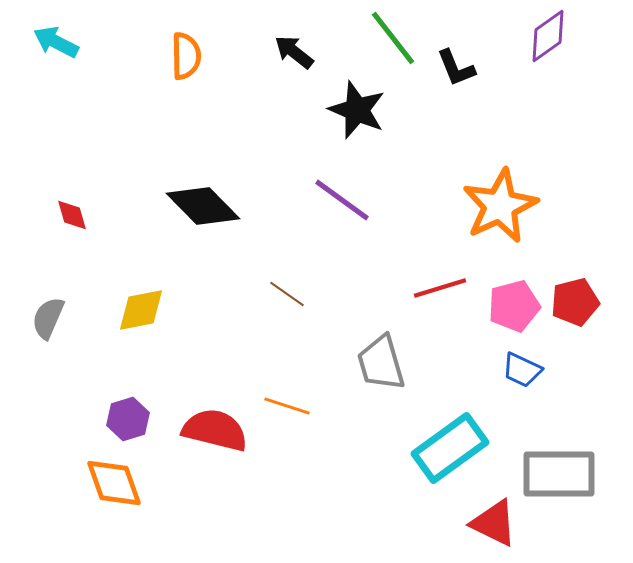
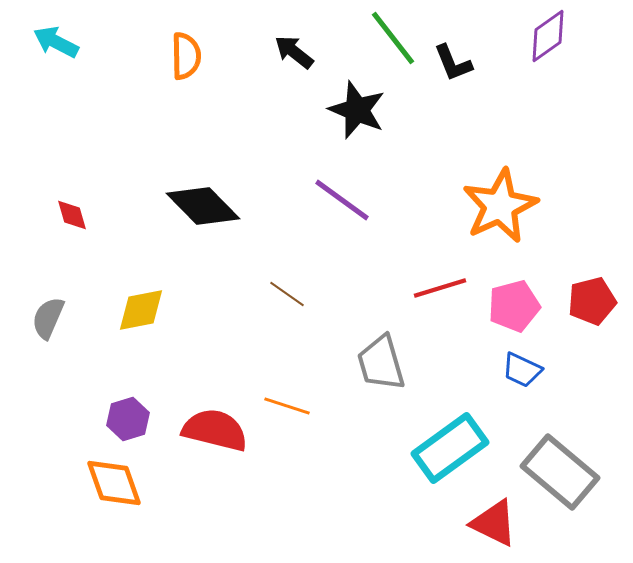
black L-shape: moved 3 px left, 5 px up
red pentagon: moved 17 px right, 1 px up
gray rectangle: moved 1 px right, 2 px up; rotated 40 degrees clockwise
